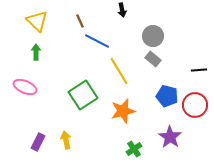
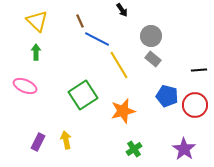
black arrow: rotated 24 degrees counterclockwise
gray circle: moved 2 px left
blue line: moved 2 px up
yellow line: moved 6 px up
pink ellipse: moved 1 px up
purple star: moved 14 px right, 12 px down
